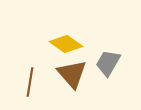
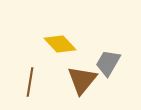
yellow diamond: moved 6 px left; rotated 12 degrees clockwise
brown triangle: moved 10 px right, 6 px down; rotated 20 degrees clockwise
